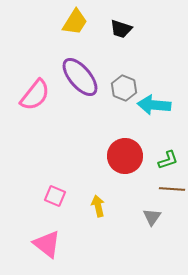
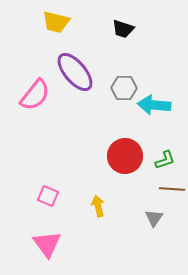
yellow trapezoid: moved 19 px left; rotated 72 degrees clockwise
black trapezoid: moved 2 px right
purple ellipse: moved 5 px left, 5 px up
gray hexagon: rotated 20 degrees counterclockwise
green L-shape: moved 3 px left
pink square: moved 7 px left
gray triangle: moved 2 px right, 1 px down
pink triangle: rotated 16 degrees clockwise
